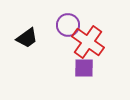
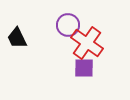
black trapezoid: moved 10 px left; rotated 100 degrees clockwise
red cross: moved 1 px left, 1 px down
